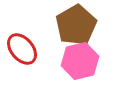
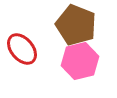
brown pentagon: rotated 21 degrees counterclockwise
